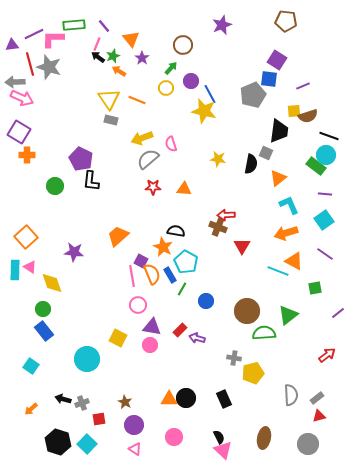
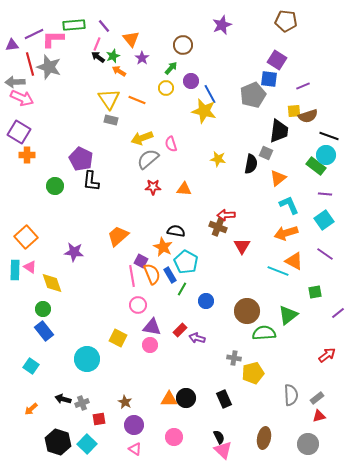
green square at (315, 288): moved 4 px down
